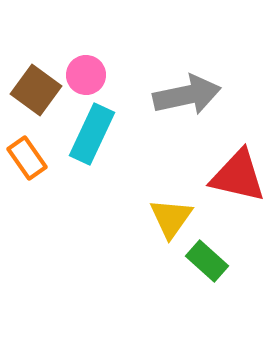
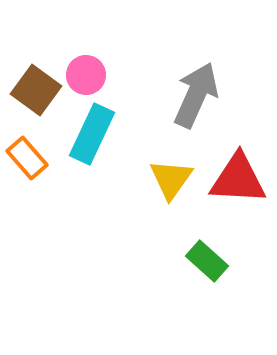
gray arrow: moved 9 px right; rotated 54 degrees counterclockwise
orange rectangle: rotated 6 degrees counterclockwise
red triangle: moved 3 px down; rotated 10 degrees counterclockwise
yellow triangle: moved 39 px up
